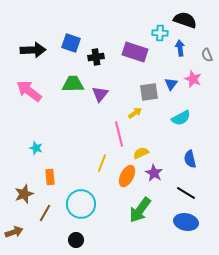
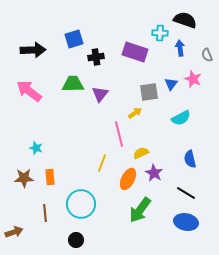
blue square: moved 3 px right, 4 px up; rotated 36 degrees counterclockwise
orange ellipse: moved 1 px right, 3 px down
brown star: moved 16 px up; rotated 18 degrees clockwise
brown line: rotated 36 degrees counterclockwise
